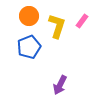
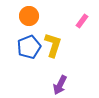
yellow L-shape: moved 4 px left, 19 px down
